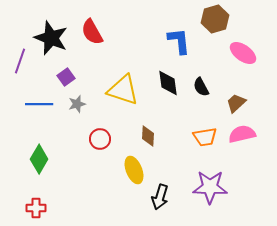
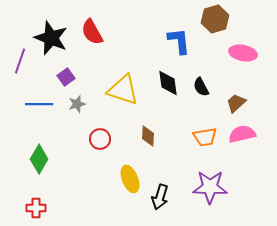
pink ellipse: rotated 24 degrees counterclockwise
yellow ellipse: moved 4 px left, 9 px down
